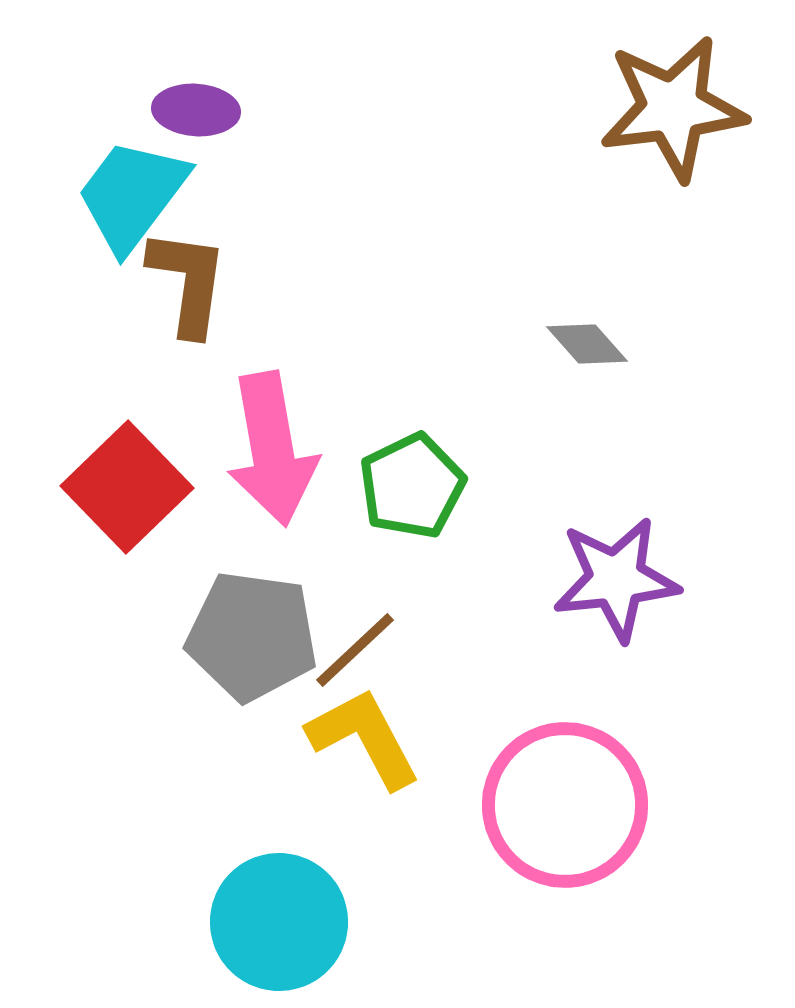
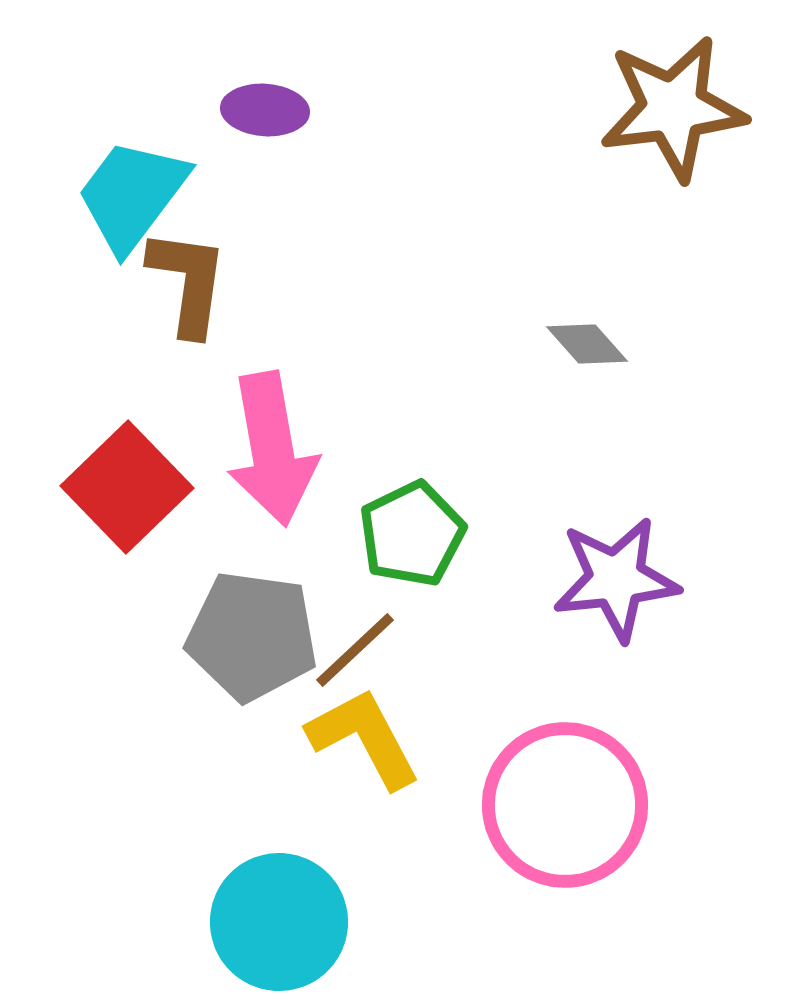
purple ellipse: moved 69 px right
green pentagon: moved 48 px down
